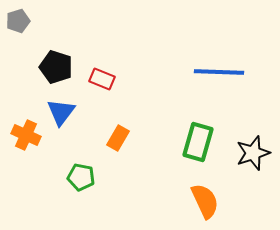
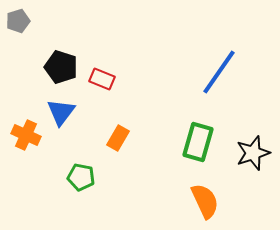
black pentagon: moved 5 px right
blue line: rotated 57 degrees counterclockwise
